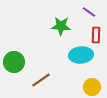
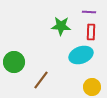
purple line: rotated 32 degrees counterclockwise
red rectangle: moved 5 px left, 3 px up
cyan ellipse: rotated 15 degrees counterclockwise
brown line: rotated 18 degrees counterclockwise
